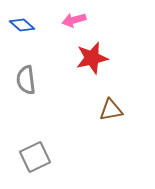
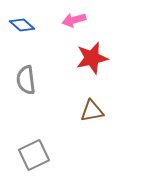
brown triangle: moved 19 px left, 1 px down
gray square: moved 1 px left, 2 px up
